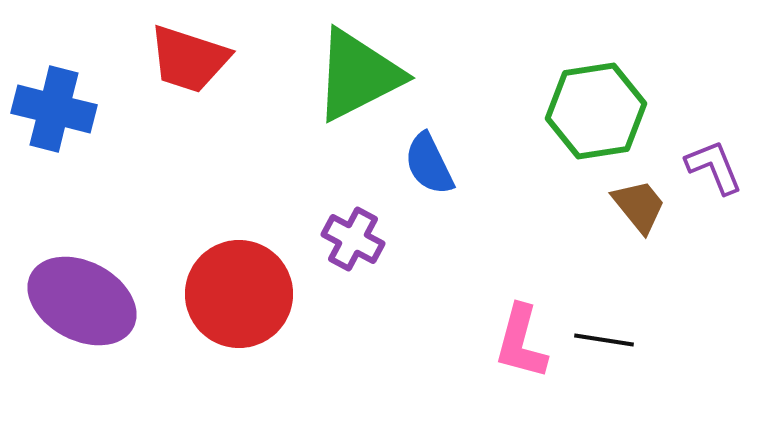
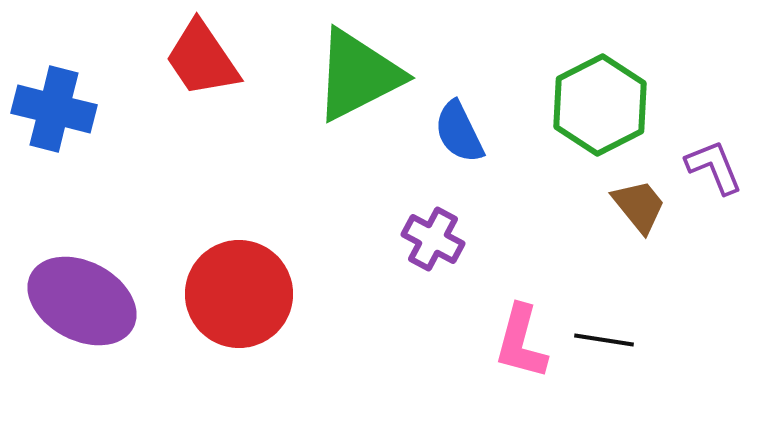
red trapezoid: moved 13 px right; rotated 38 degrees clockwise
green hexagon: moved 4 px right, 6 px up; rotated 18 degrees counterclockwise
blue semicircle: moved 30 px right, 32 px up
purple cross: moved 80 px right
